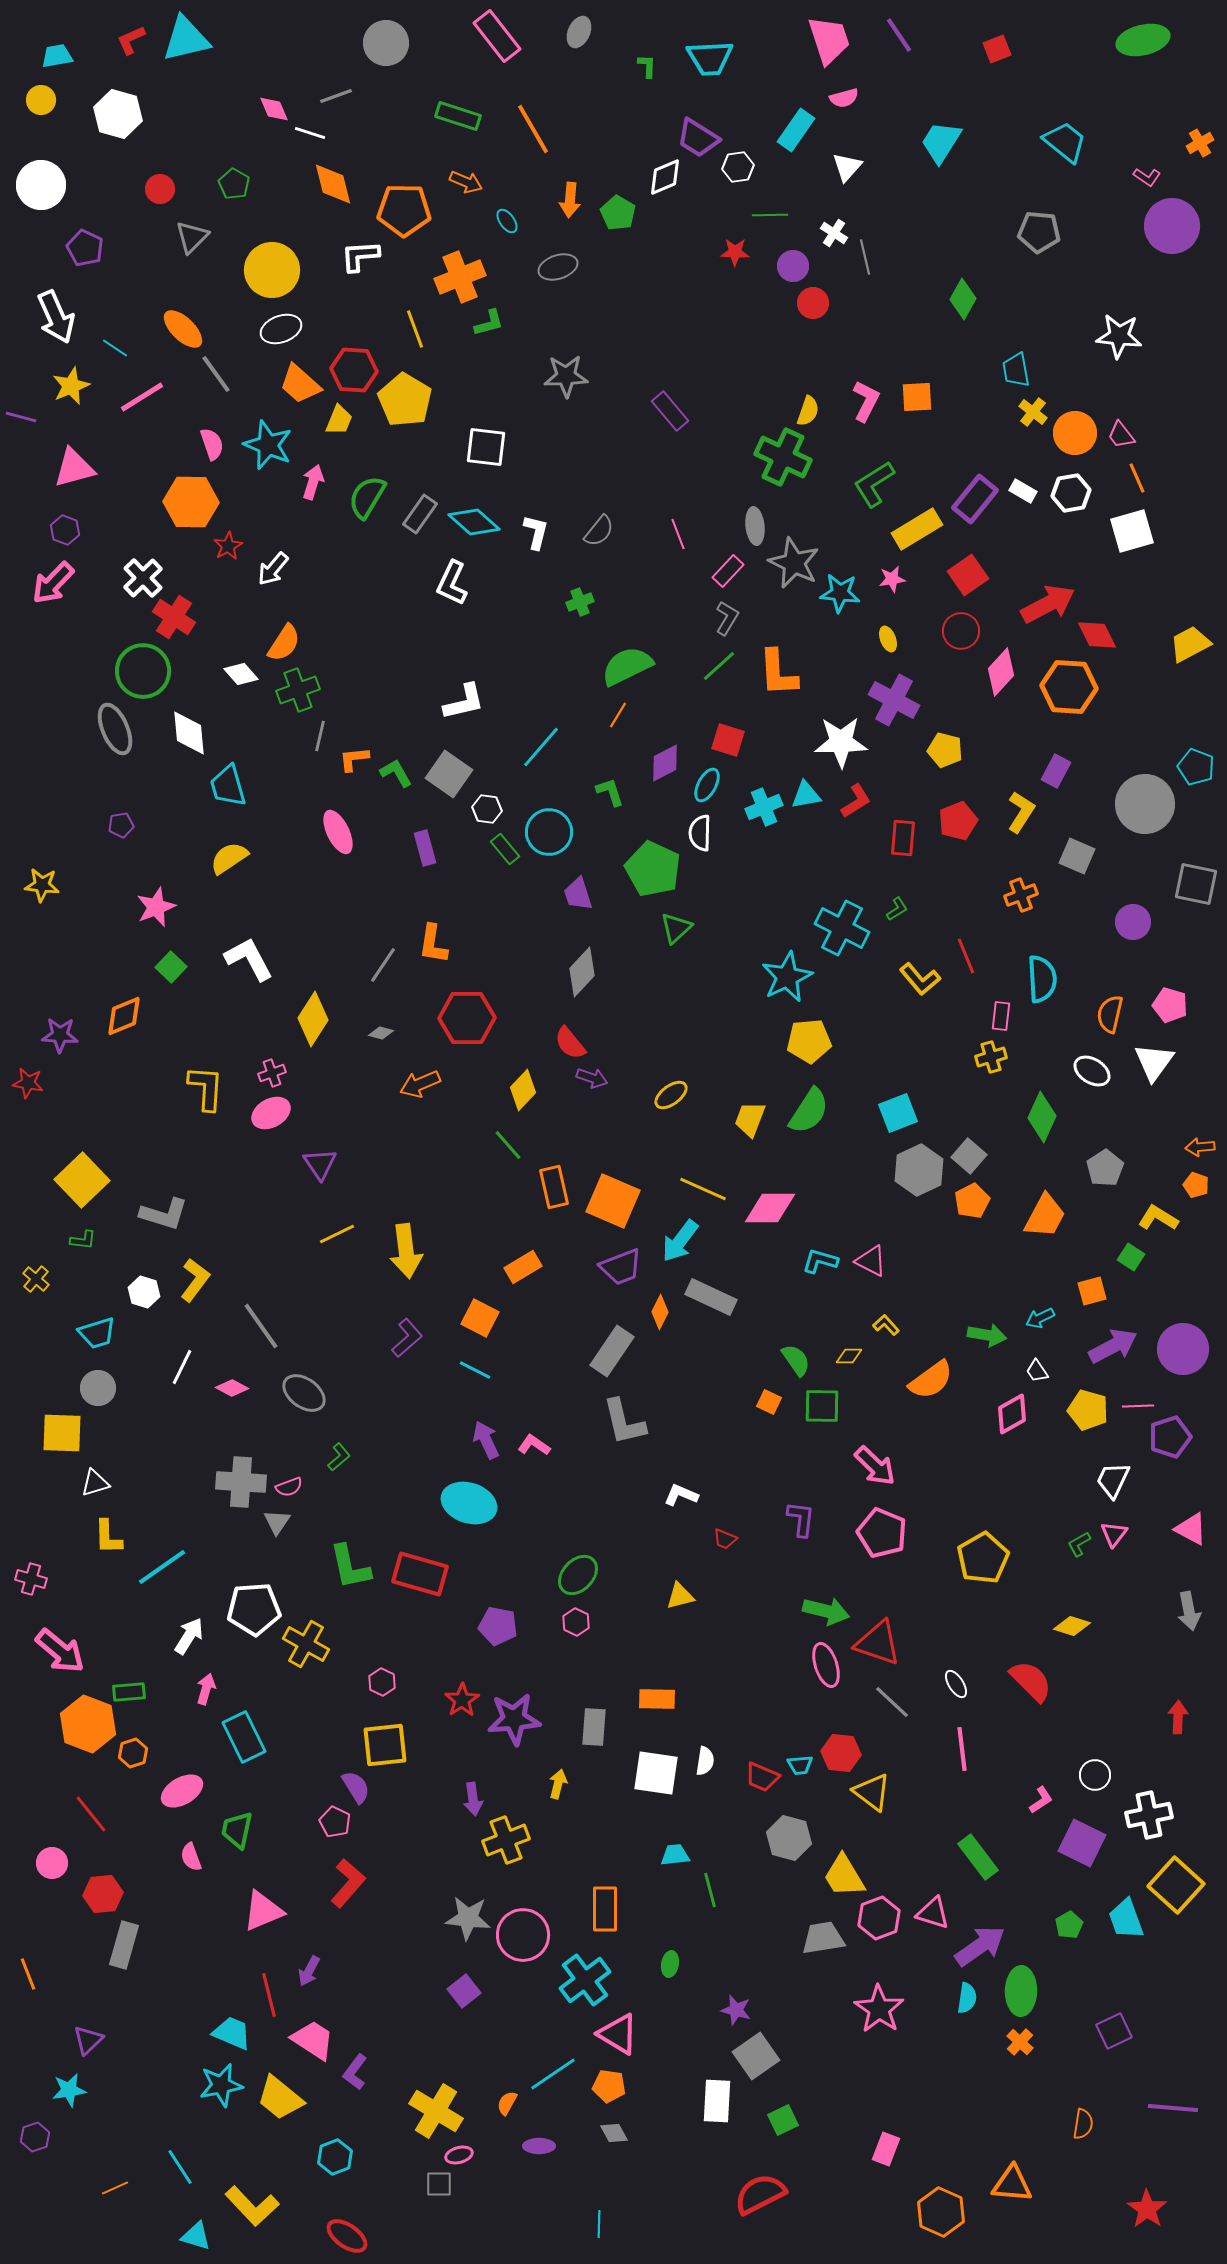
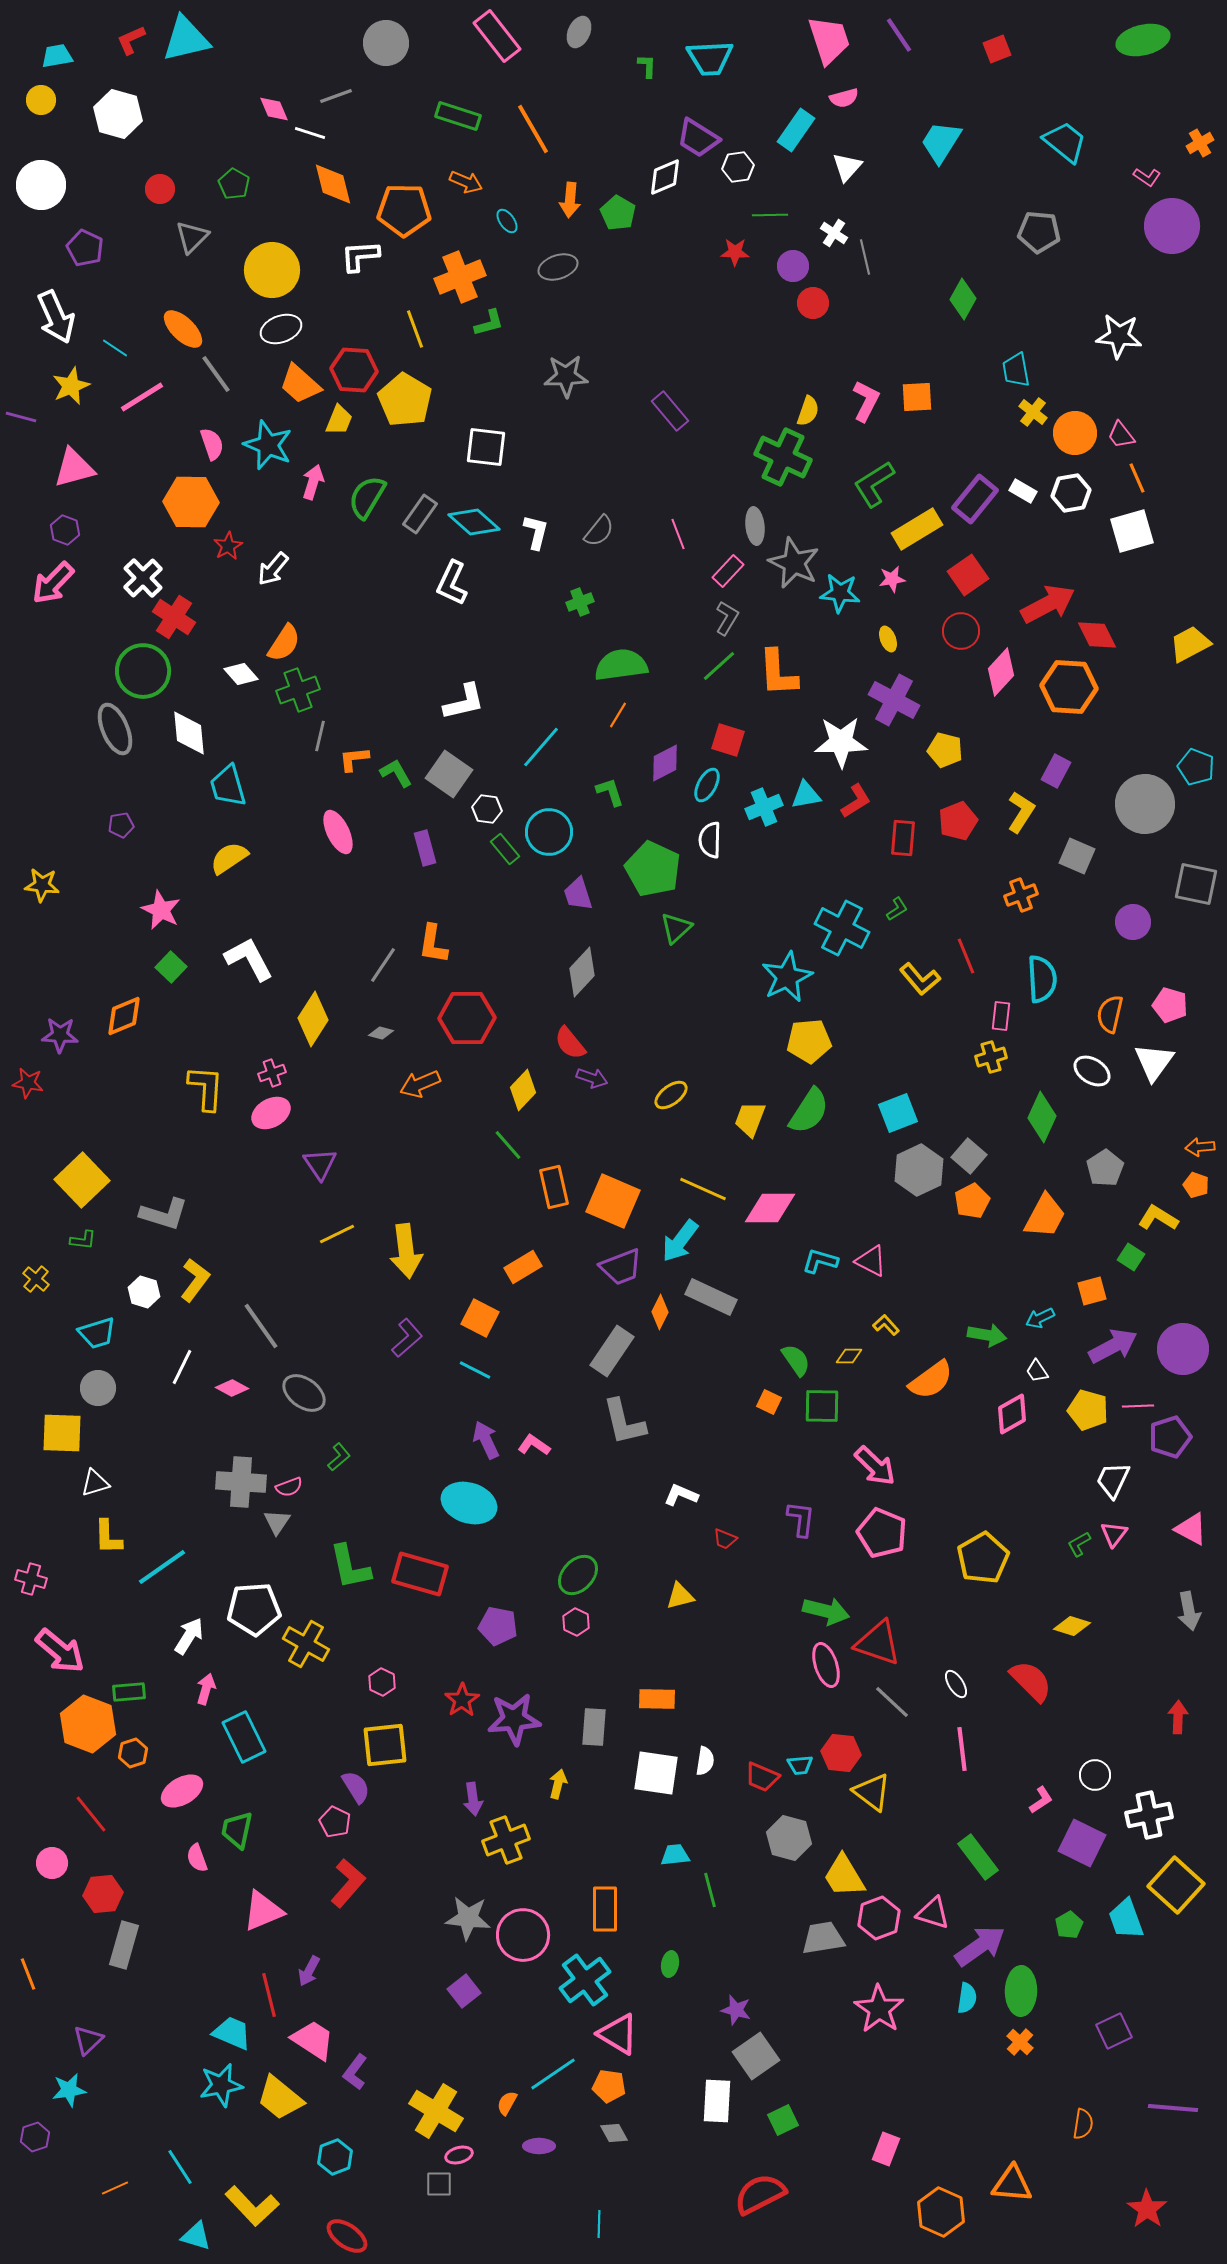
green semicircle at (627, 666): moved 6 px left, 1 px up; rotated 18 degrees clockwise
white semicircle at (700, 833): moved 10 px right, 7 px down
pink star at (156, 907): moved 5 px right, 3 px down; rotated 24 degrees counterclockwise
pink semicircle at (191, 1857): moved 6 px right, 1 px down
